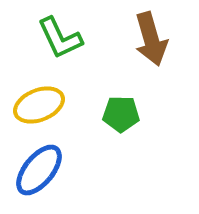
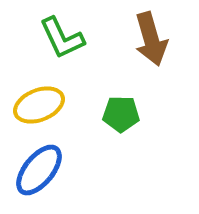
green L-shape: moved 2 px right
